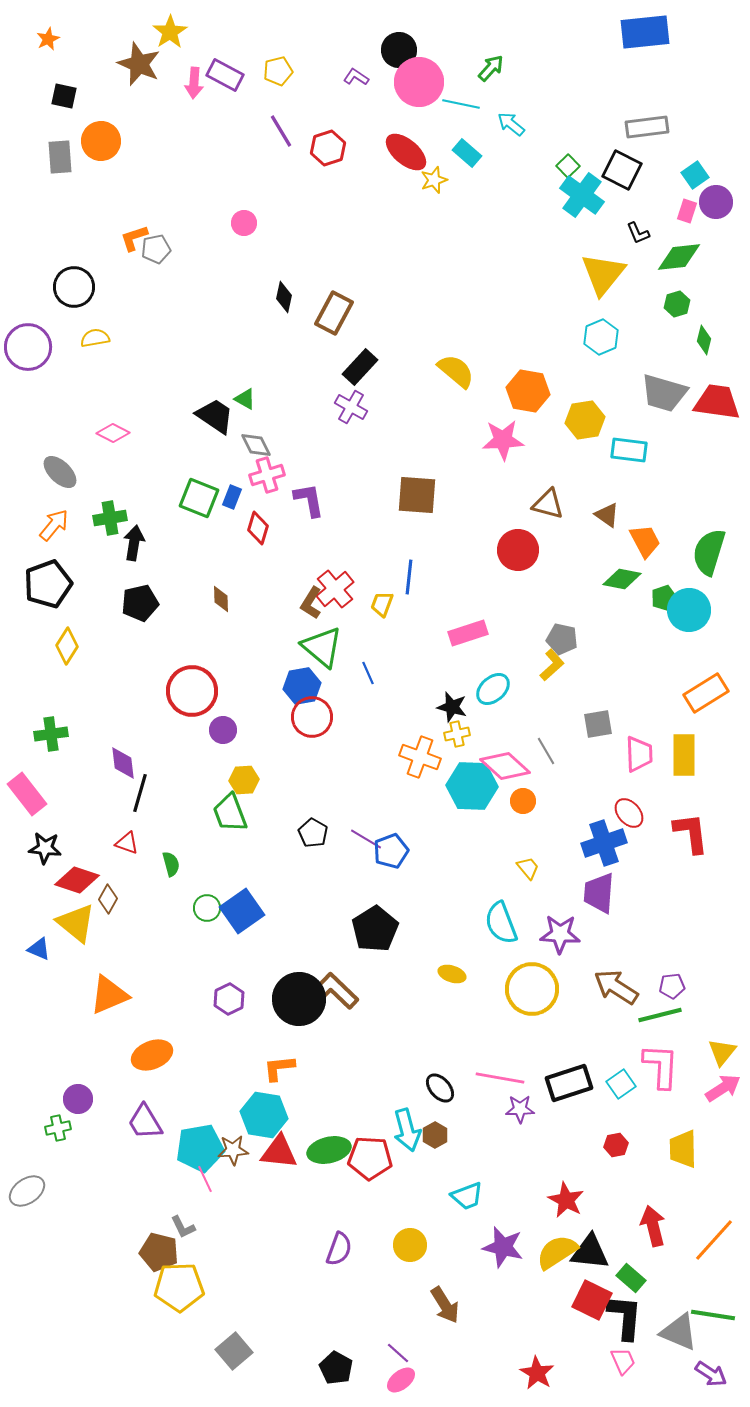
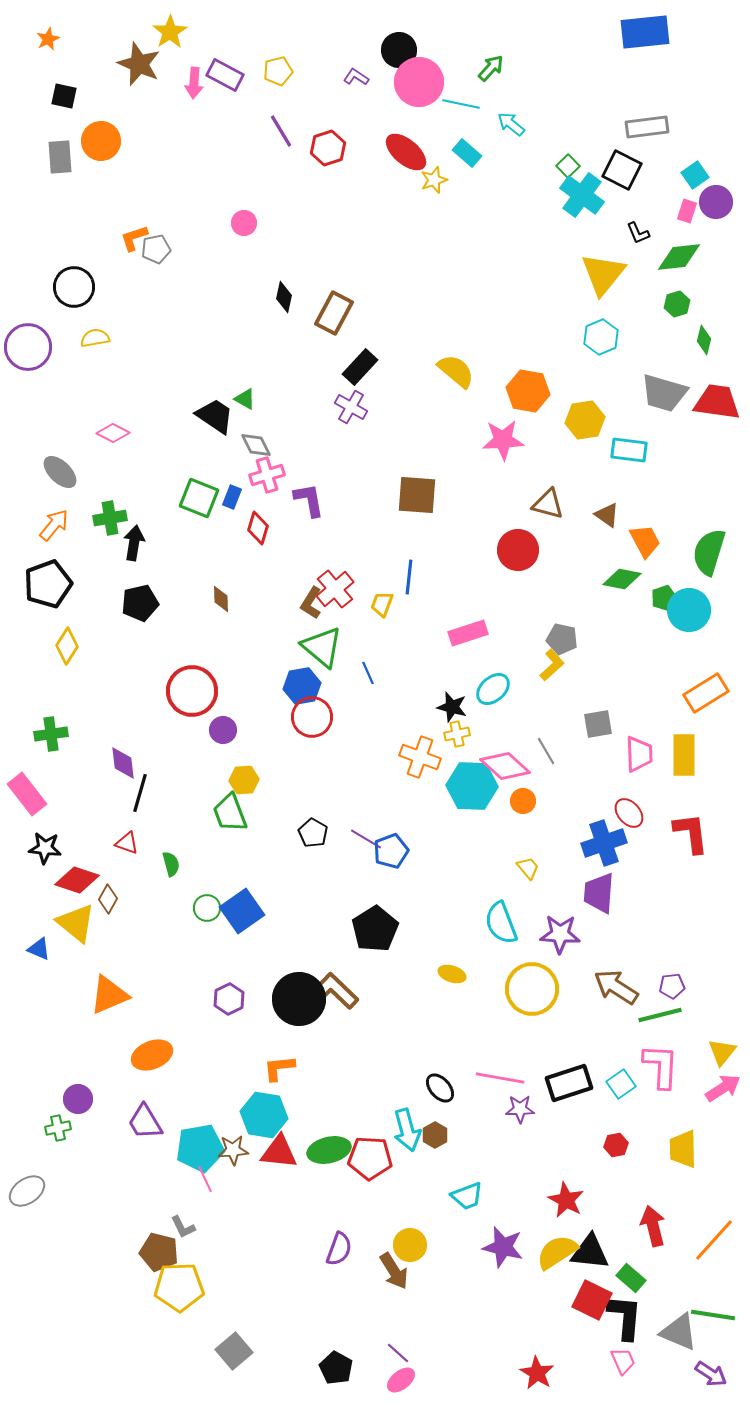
brown arrow at (445, 1305): moved 51 px left, 34 px up
